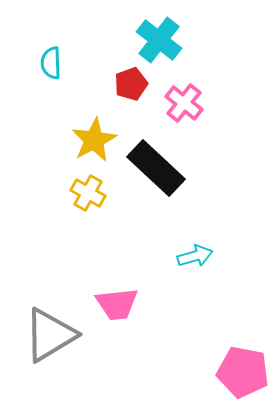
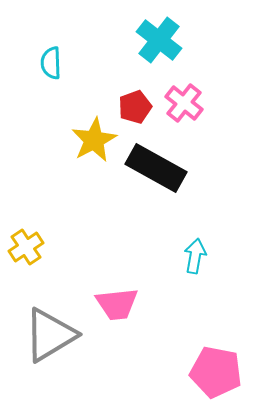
red pentagon: moved 4 px right, 23 px down
black rectangle: rotated 14 degrees counterclockwise
yellow cross: moved 62 px left, 54 px down; rotated 28 degrees clockwise
cyan arrow: rotated 64 degrees counterclockwise
pink pentagon: moved 27 px left
